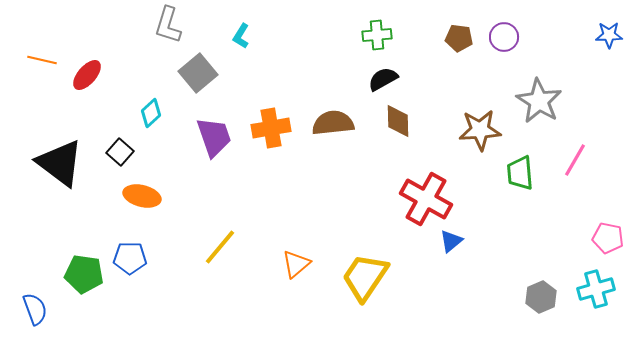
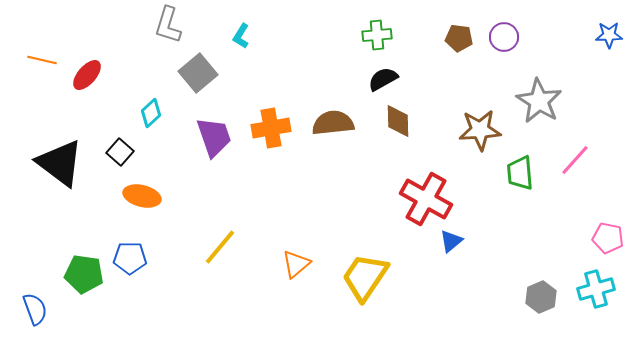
pink line: rotated 12 degrees clockwise
